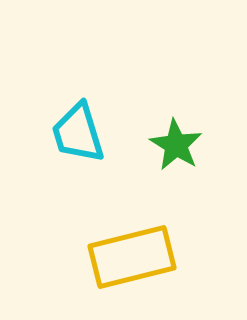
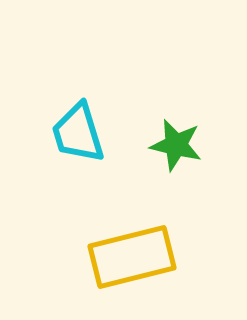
green star: rotated 18 degrees counterclockwise
